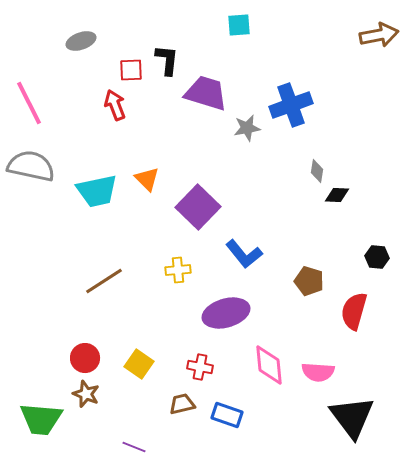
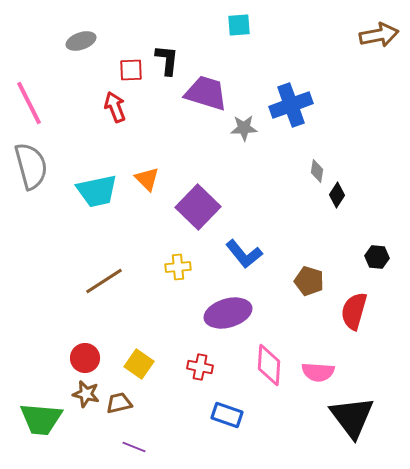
red arrow: moved 2 px down
gray star: moved 3 px left; rotated 8 degrees clockwise
gray semicircle: rotated 63 degrees clockwise
black diamond: rotated 60 degrees counterclockwise
yellow cross: moved 3 px up
purple ellipse: moved 2 px right
pink diamond: rotated 9 degrees clockwise
brown star: rotated 8 degrees counterclockwise
brown trapezoid: moved 63 px left, 1 px up
